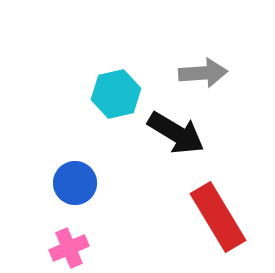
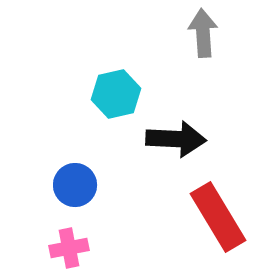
gray arrow: moved 40 px up; rotated 90 degrees counterclockwise
black arrow: moved 6 px down; rotated 28 degrees counterclockwise
blue circle: moved 2 px down
pink cross: rotated 12 degrees clockwise
